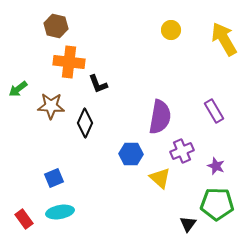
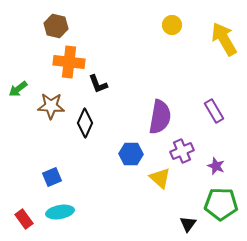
yellow circle: moved 1 px right, 5 px up
blue square: moved 2 px left, 1 px up
green pentagon: moved 4 px right
